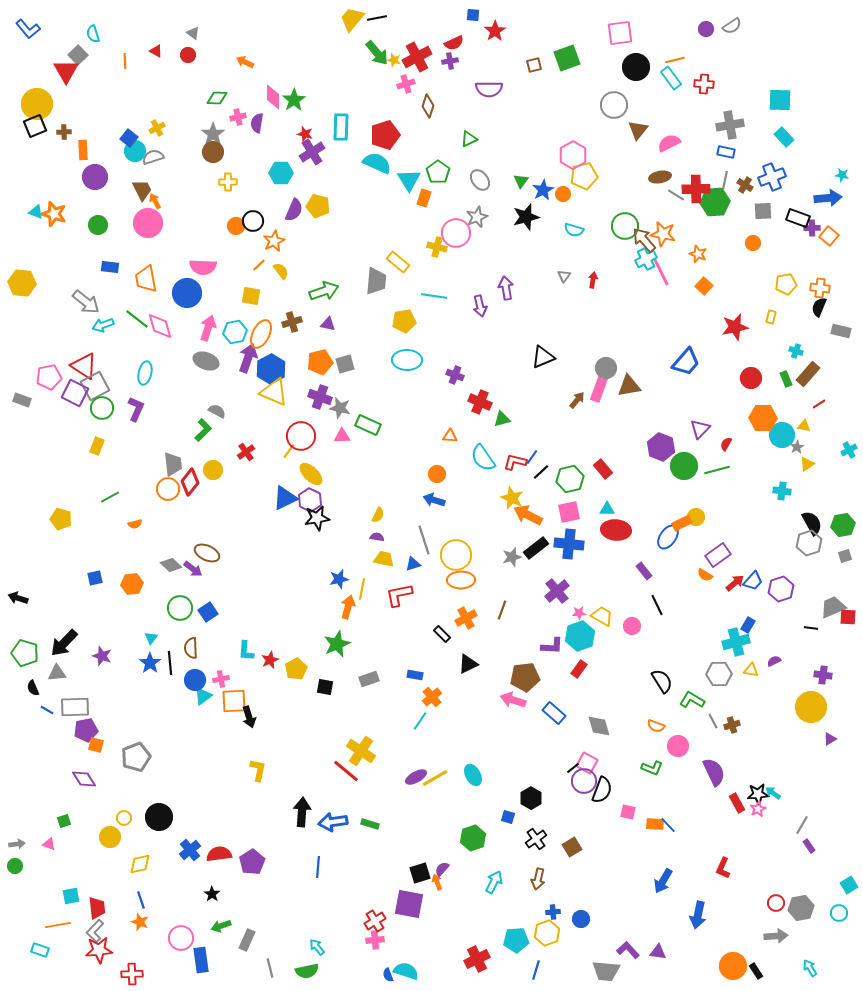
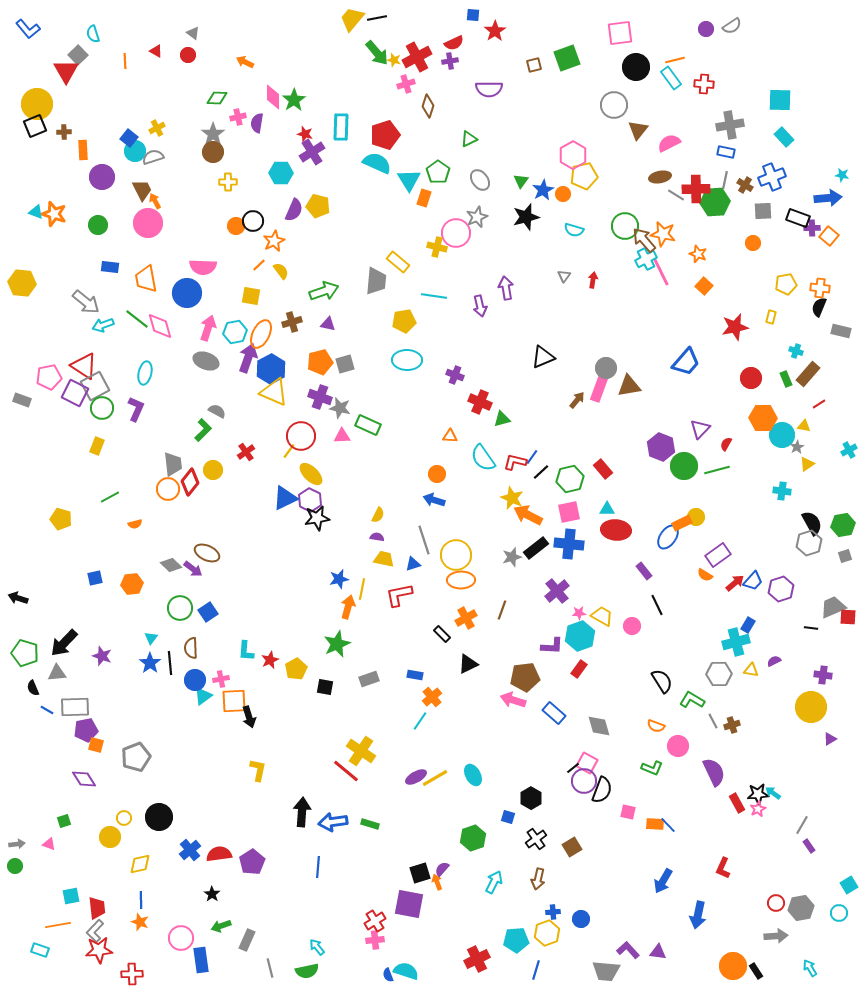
purple circle at (95, 177): moved 7 px right
blue line at (141, 900): rotated 18 degrees clockwise
